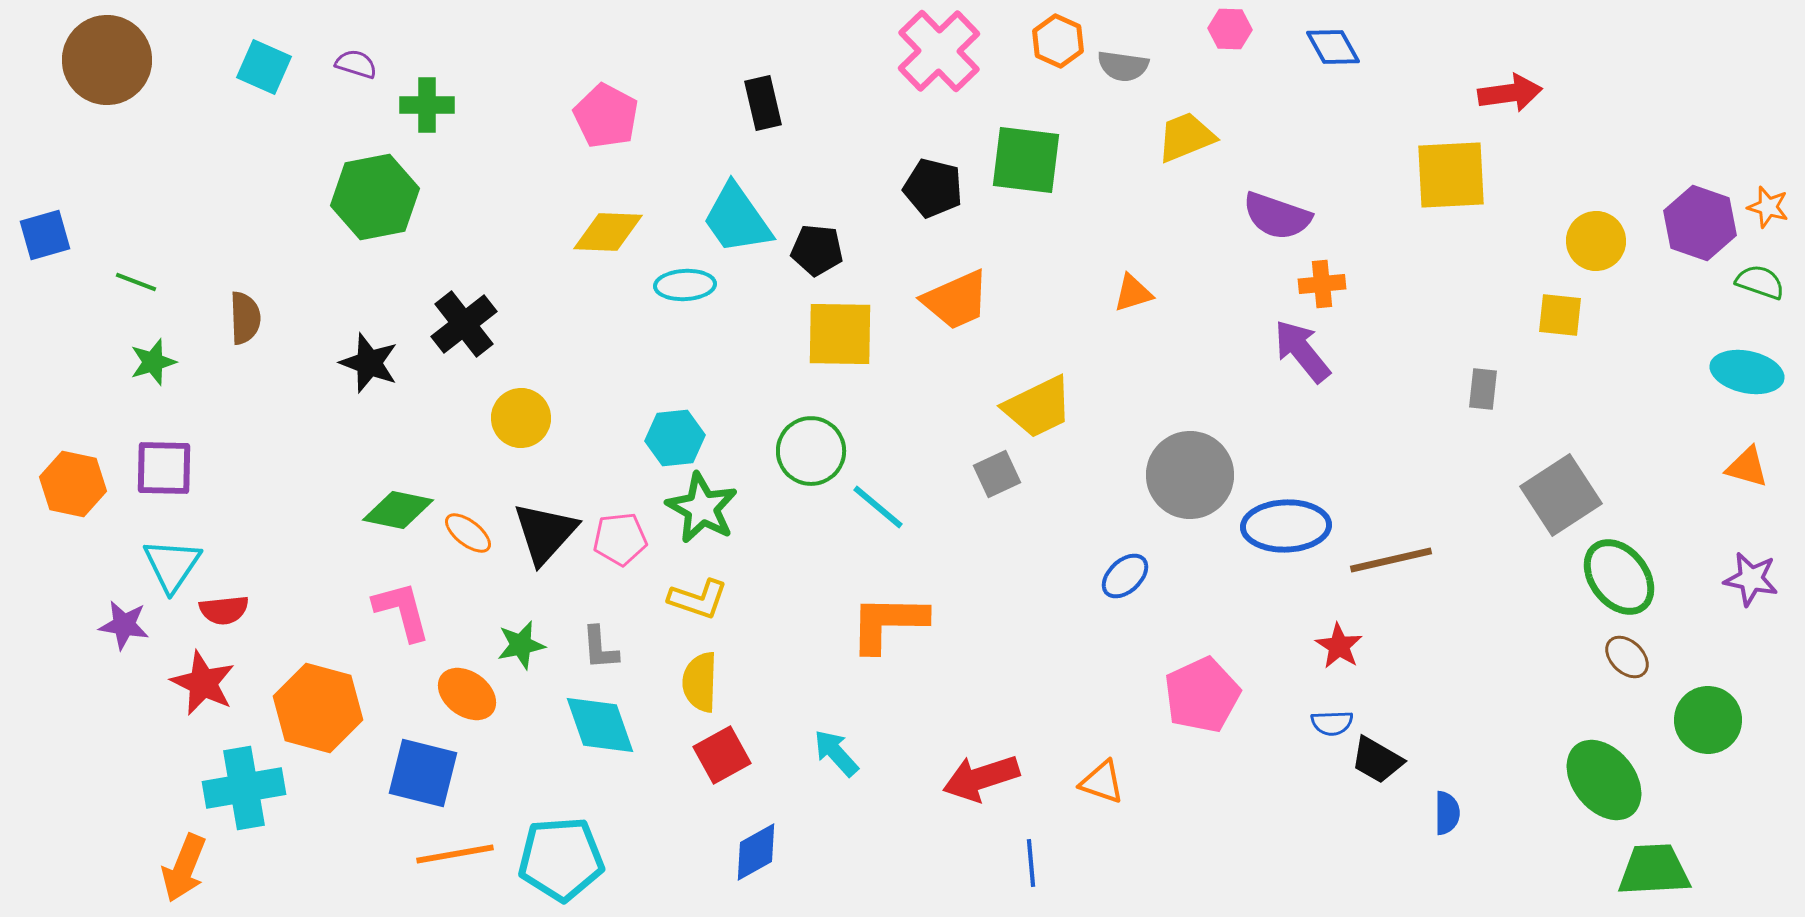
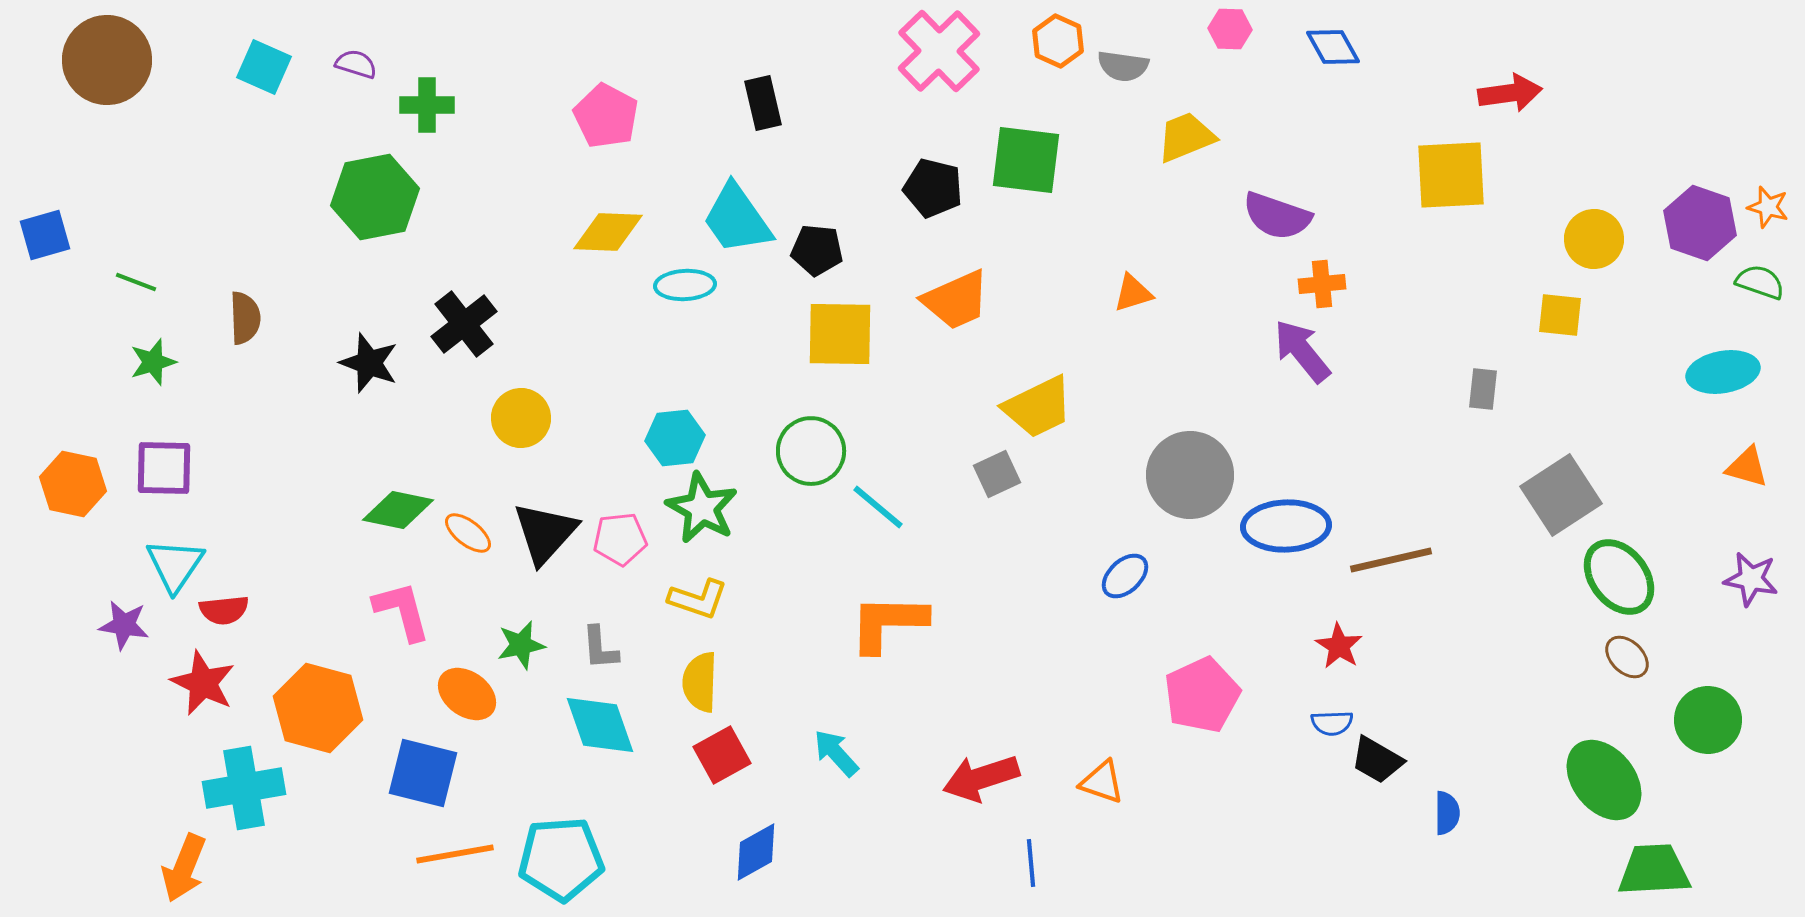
yellow circle at (1596, 241): moved 2 px left, 2 px up
cyan ellipse at (1747, 372): moved 24 px left; rotated 22 degrees counterclockwise
cyan triangle at (172, 565): moved 3 px right
